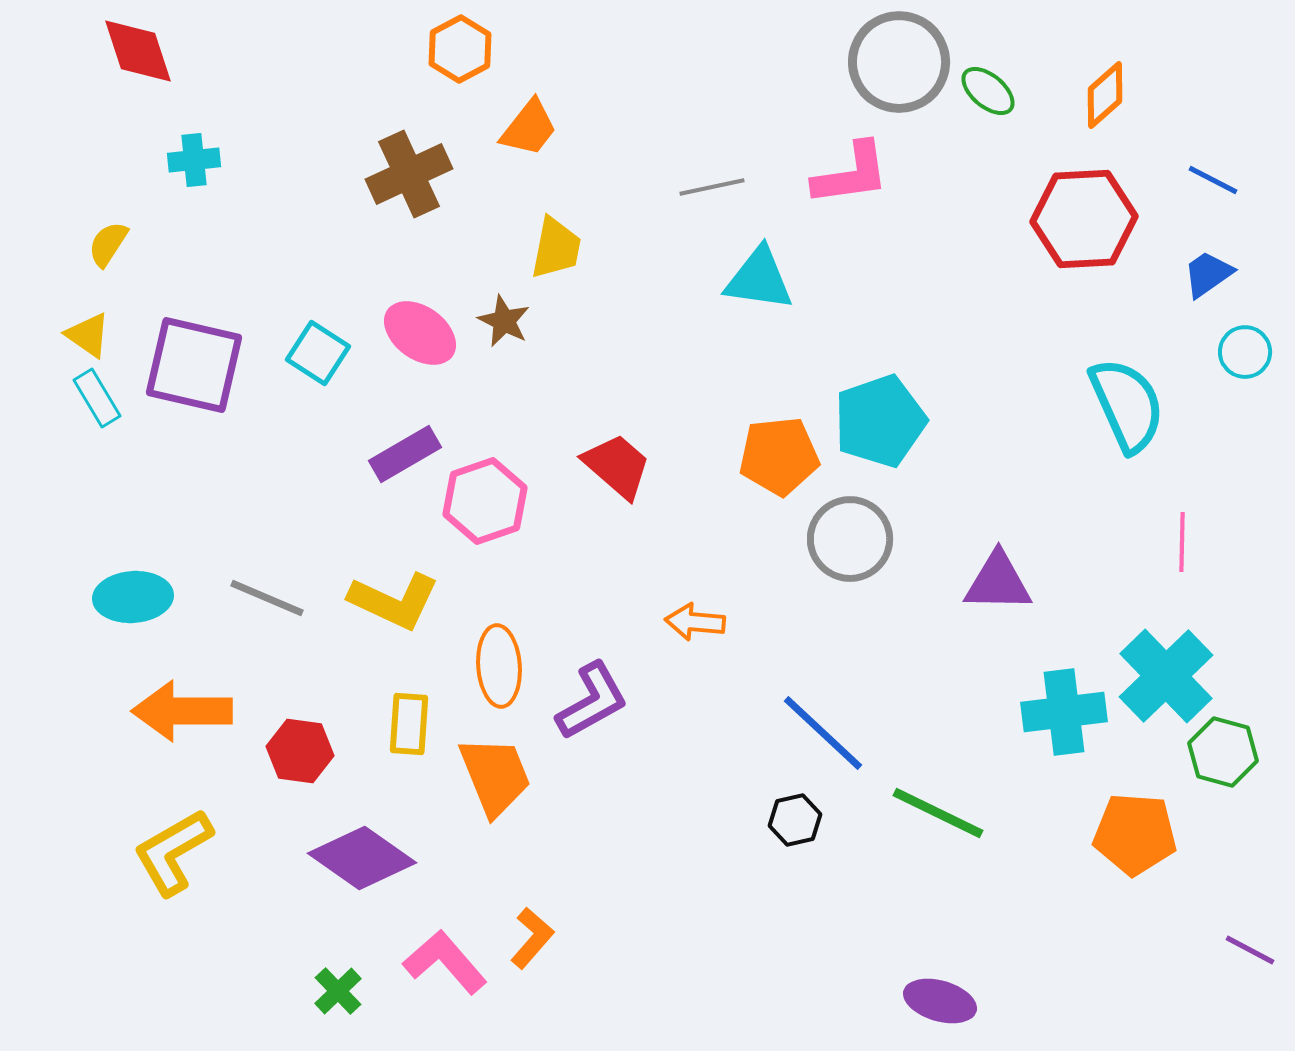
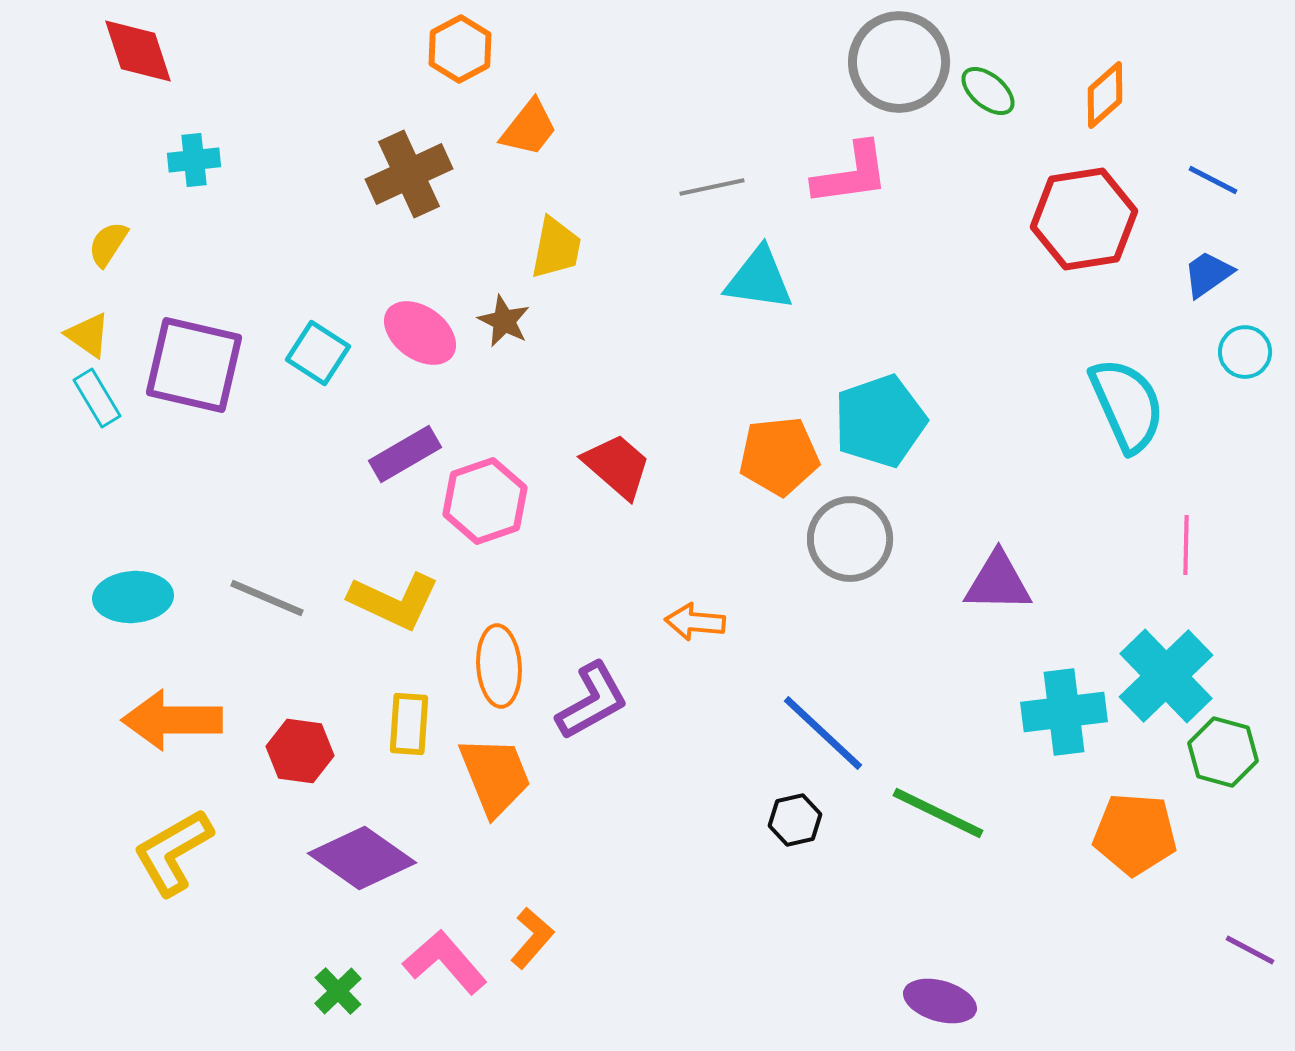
red hexagon at (1084, 219): rotated 6 degrees counterclockwise
pink line at (1182, 542): moved 4 px right, 3 px down
orange arrow at (182, 711): moved 10 px left, 9 px down
